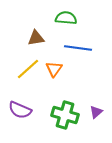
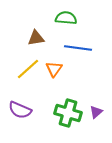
green cross: moved 3 px right, 2 px up
